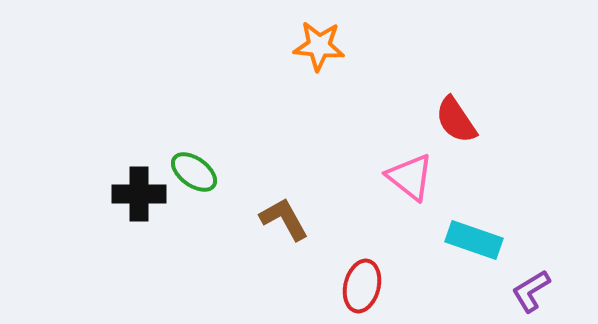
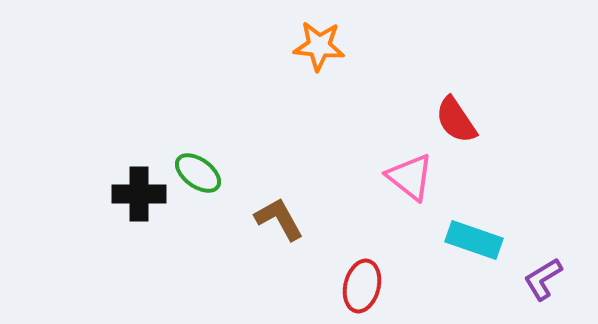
green ellipse: moved 4 px right, 1 px down
brown L-shape: moved 5 px left
purple L-shape: moved 12 px right, 12 px up
